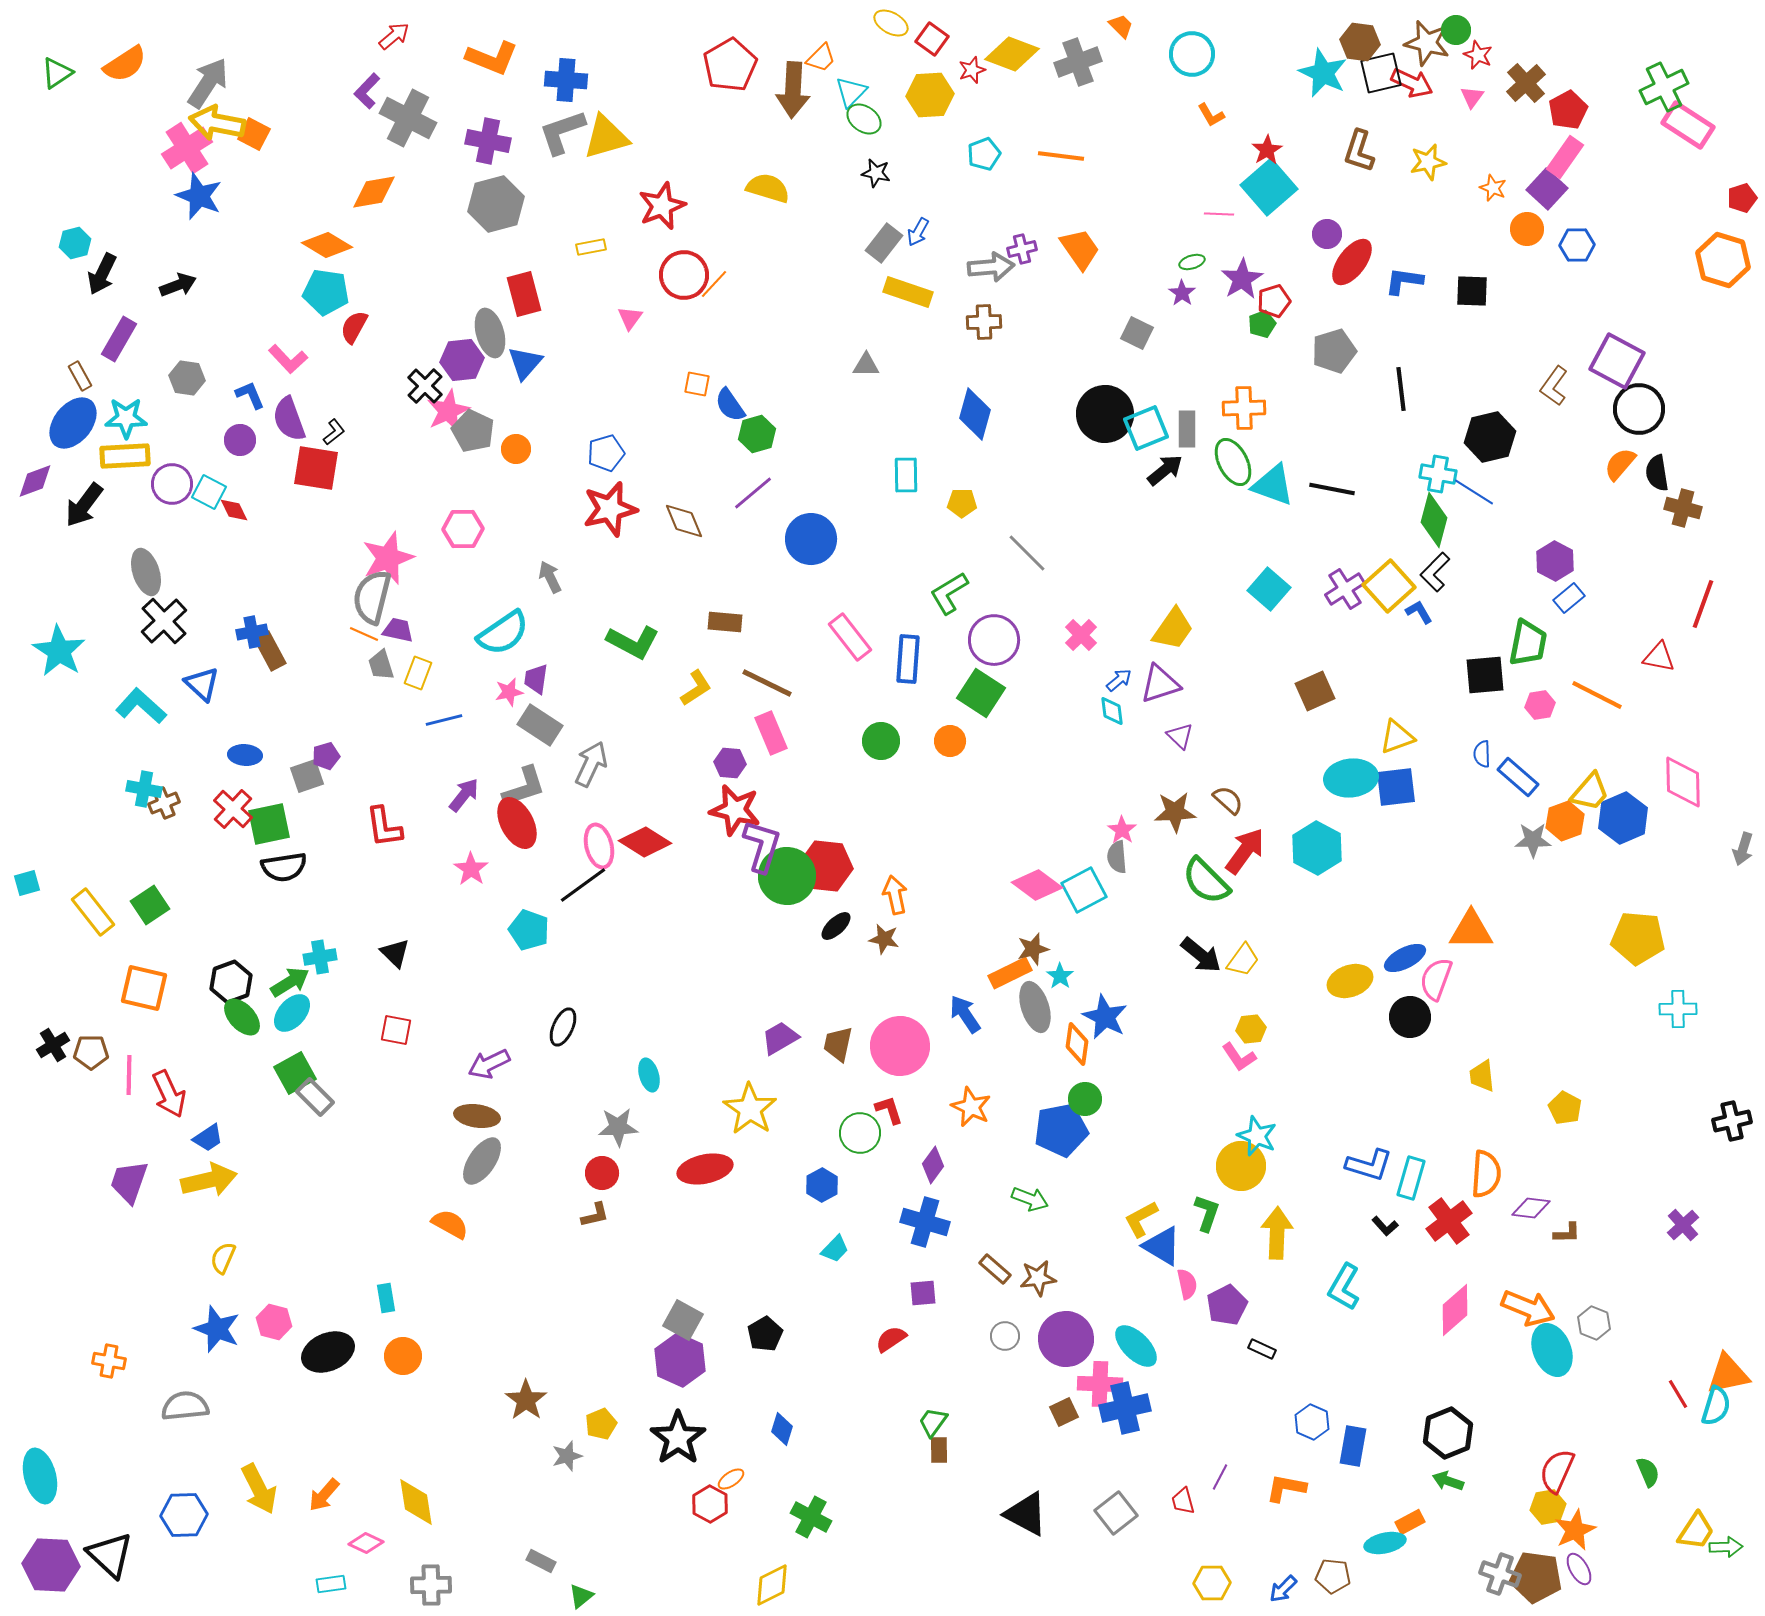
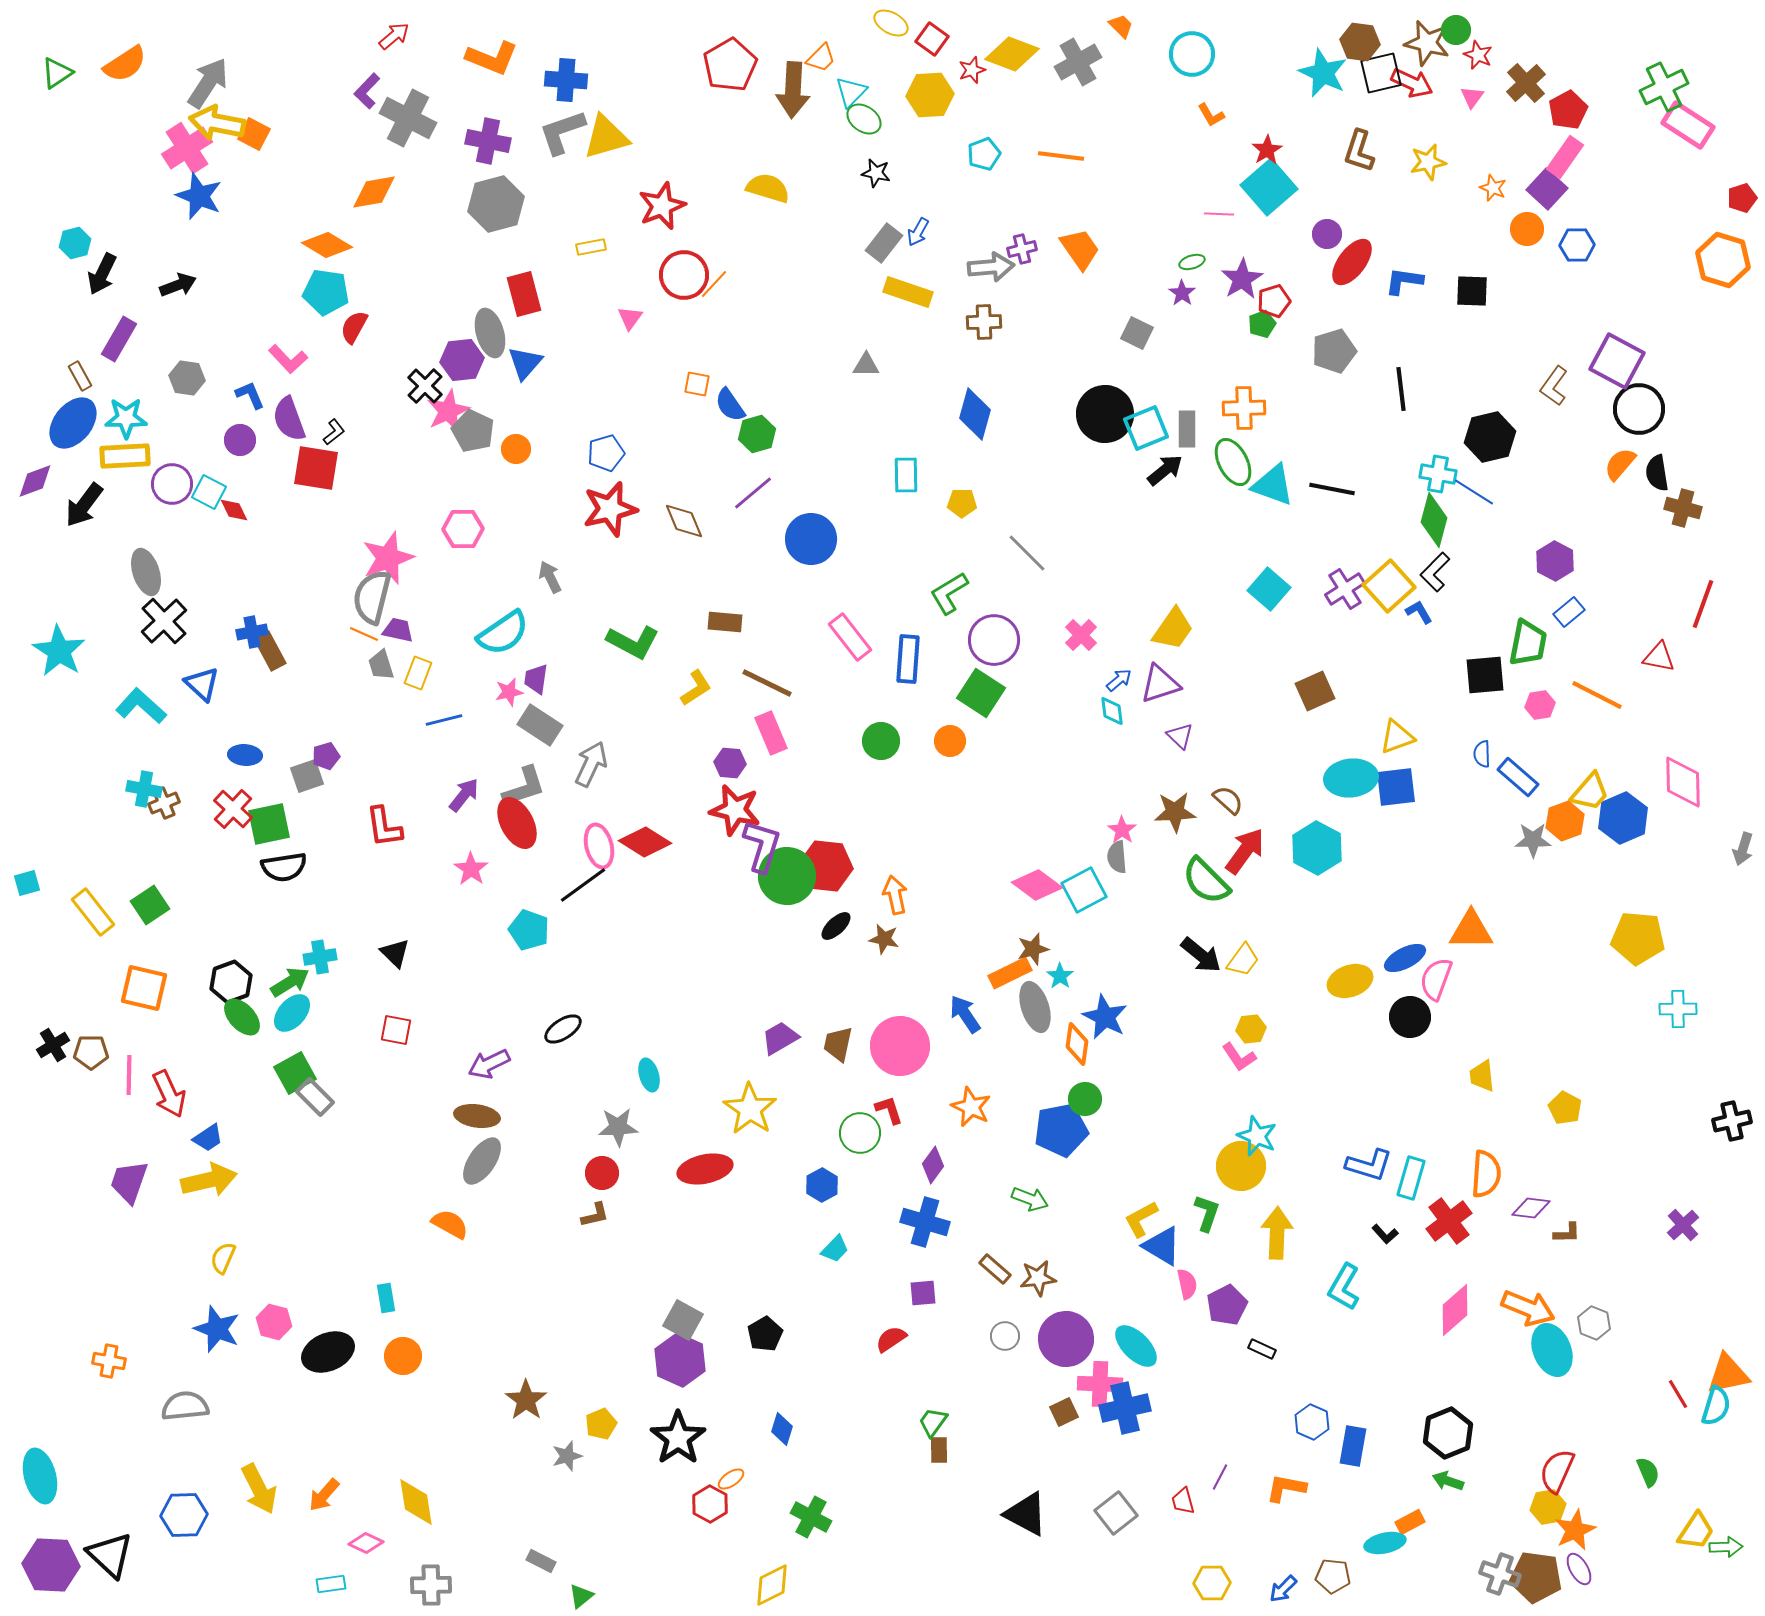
gray cross at (1078, 62): rotated 9 degrees counterclockwise
blue rectangle at (1569, 598): moved 14 px down
black ellipse at (563, 1027): moved 2 px down; rotated 33 degrees clockwise
black L-shape at (1385, 1226): moved 8 px down
